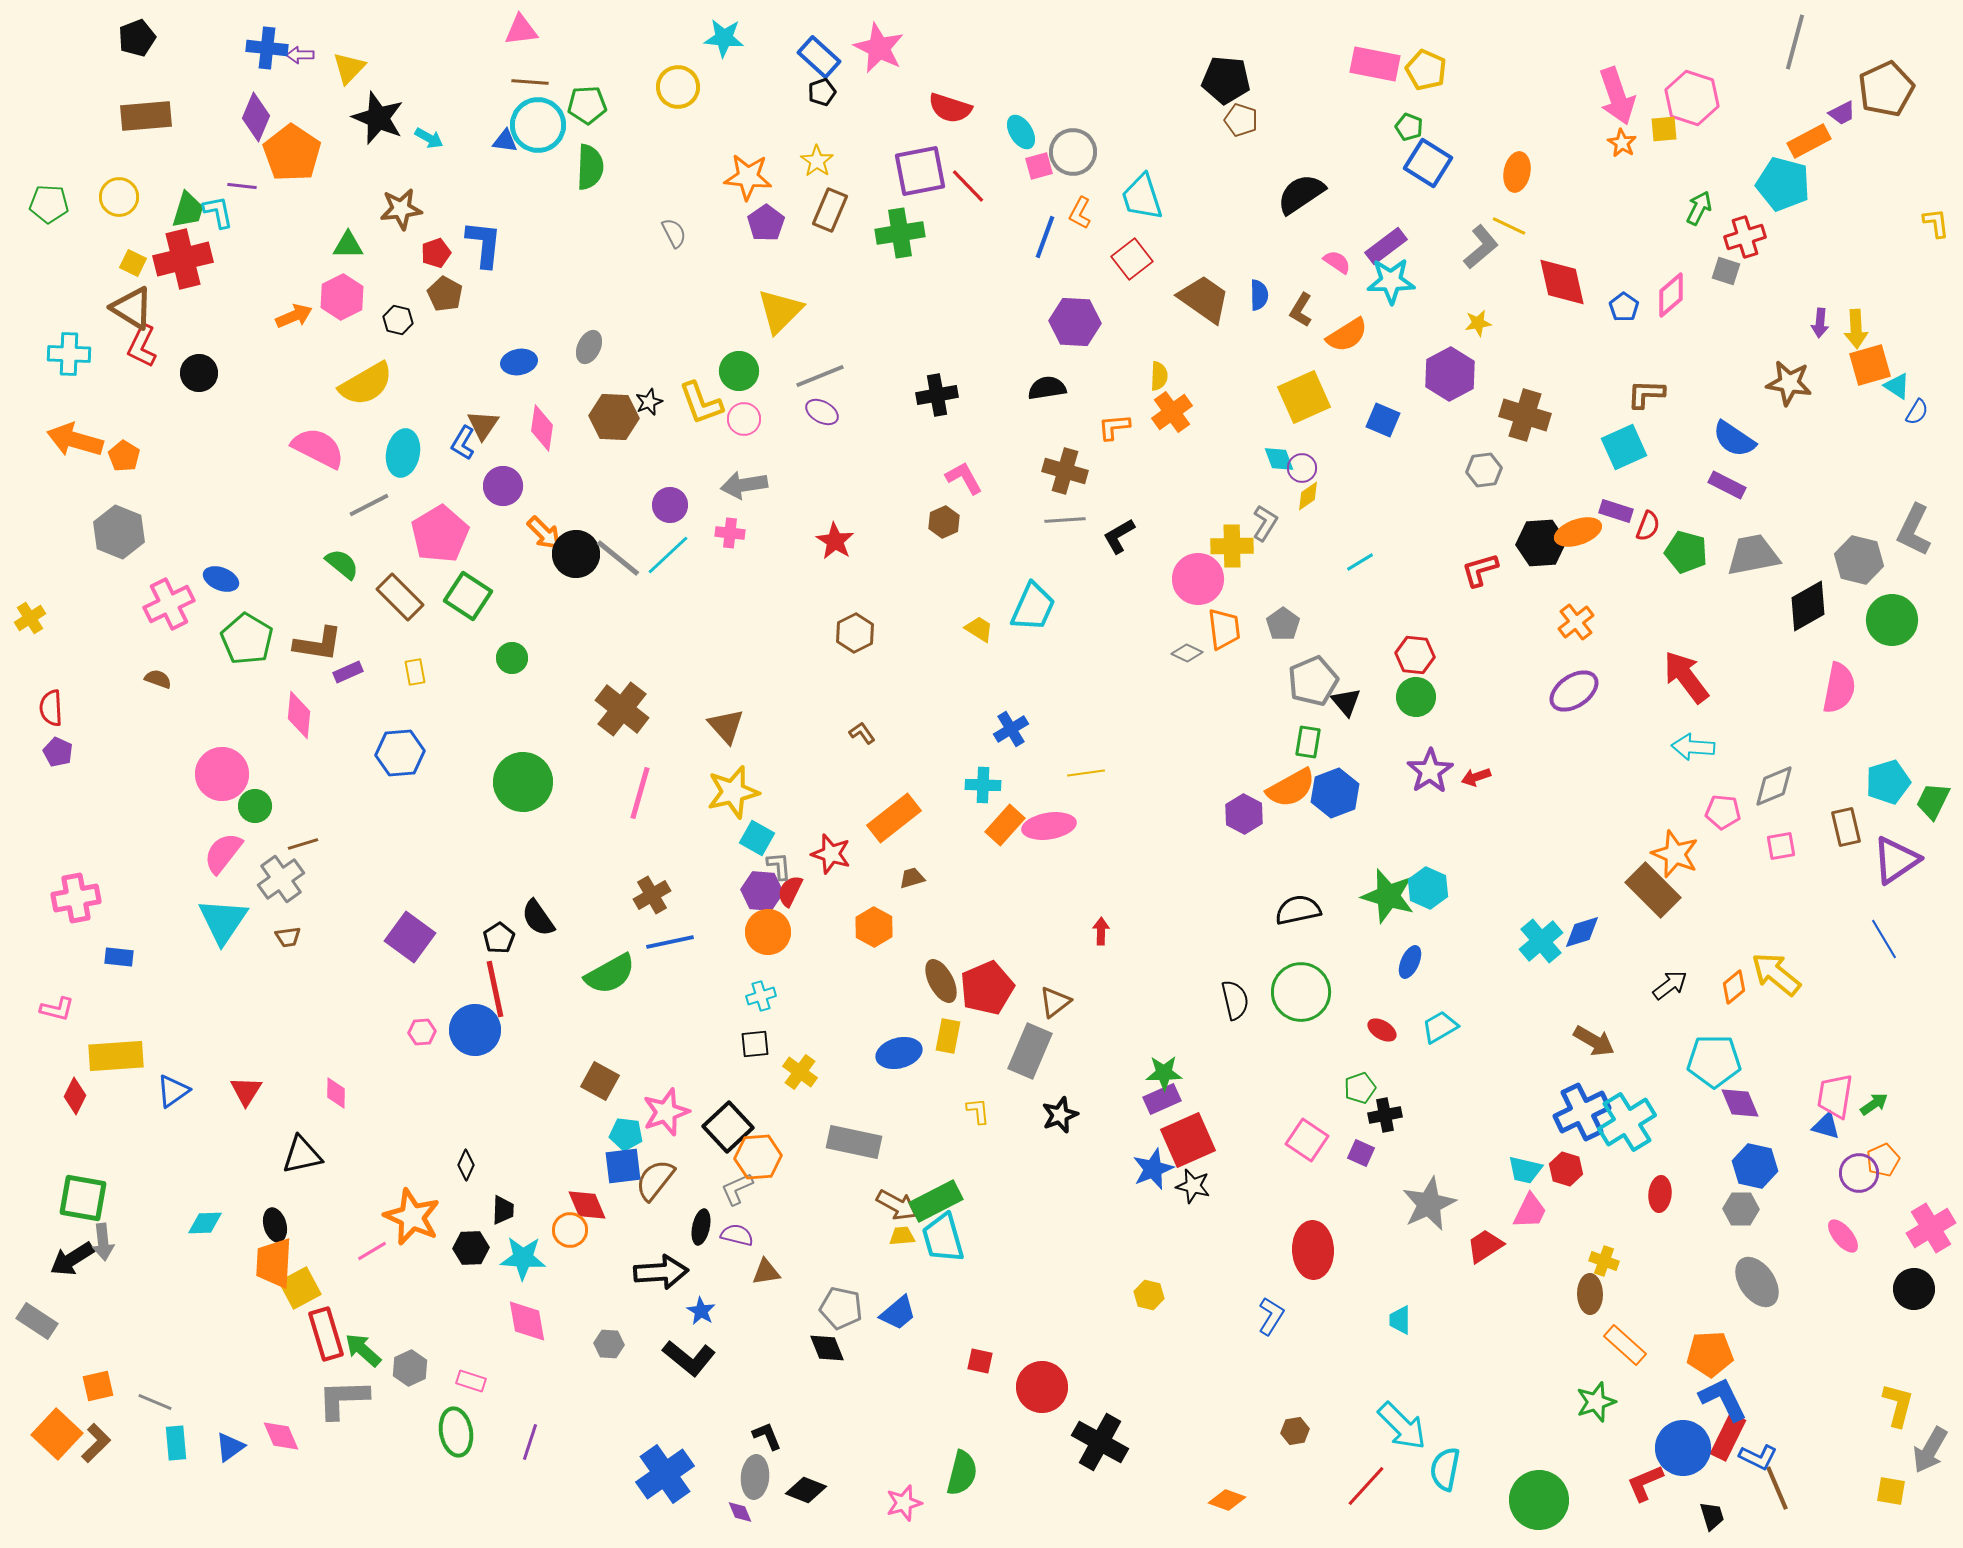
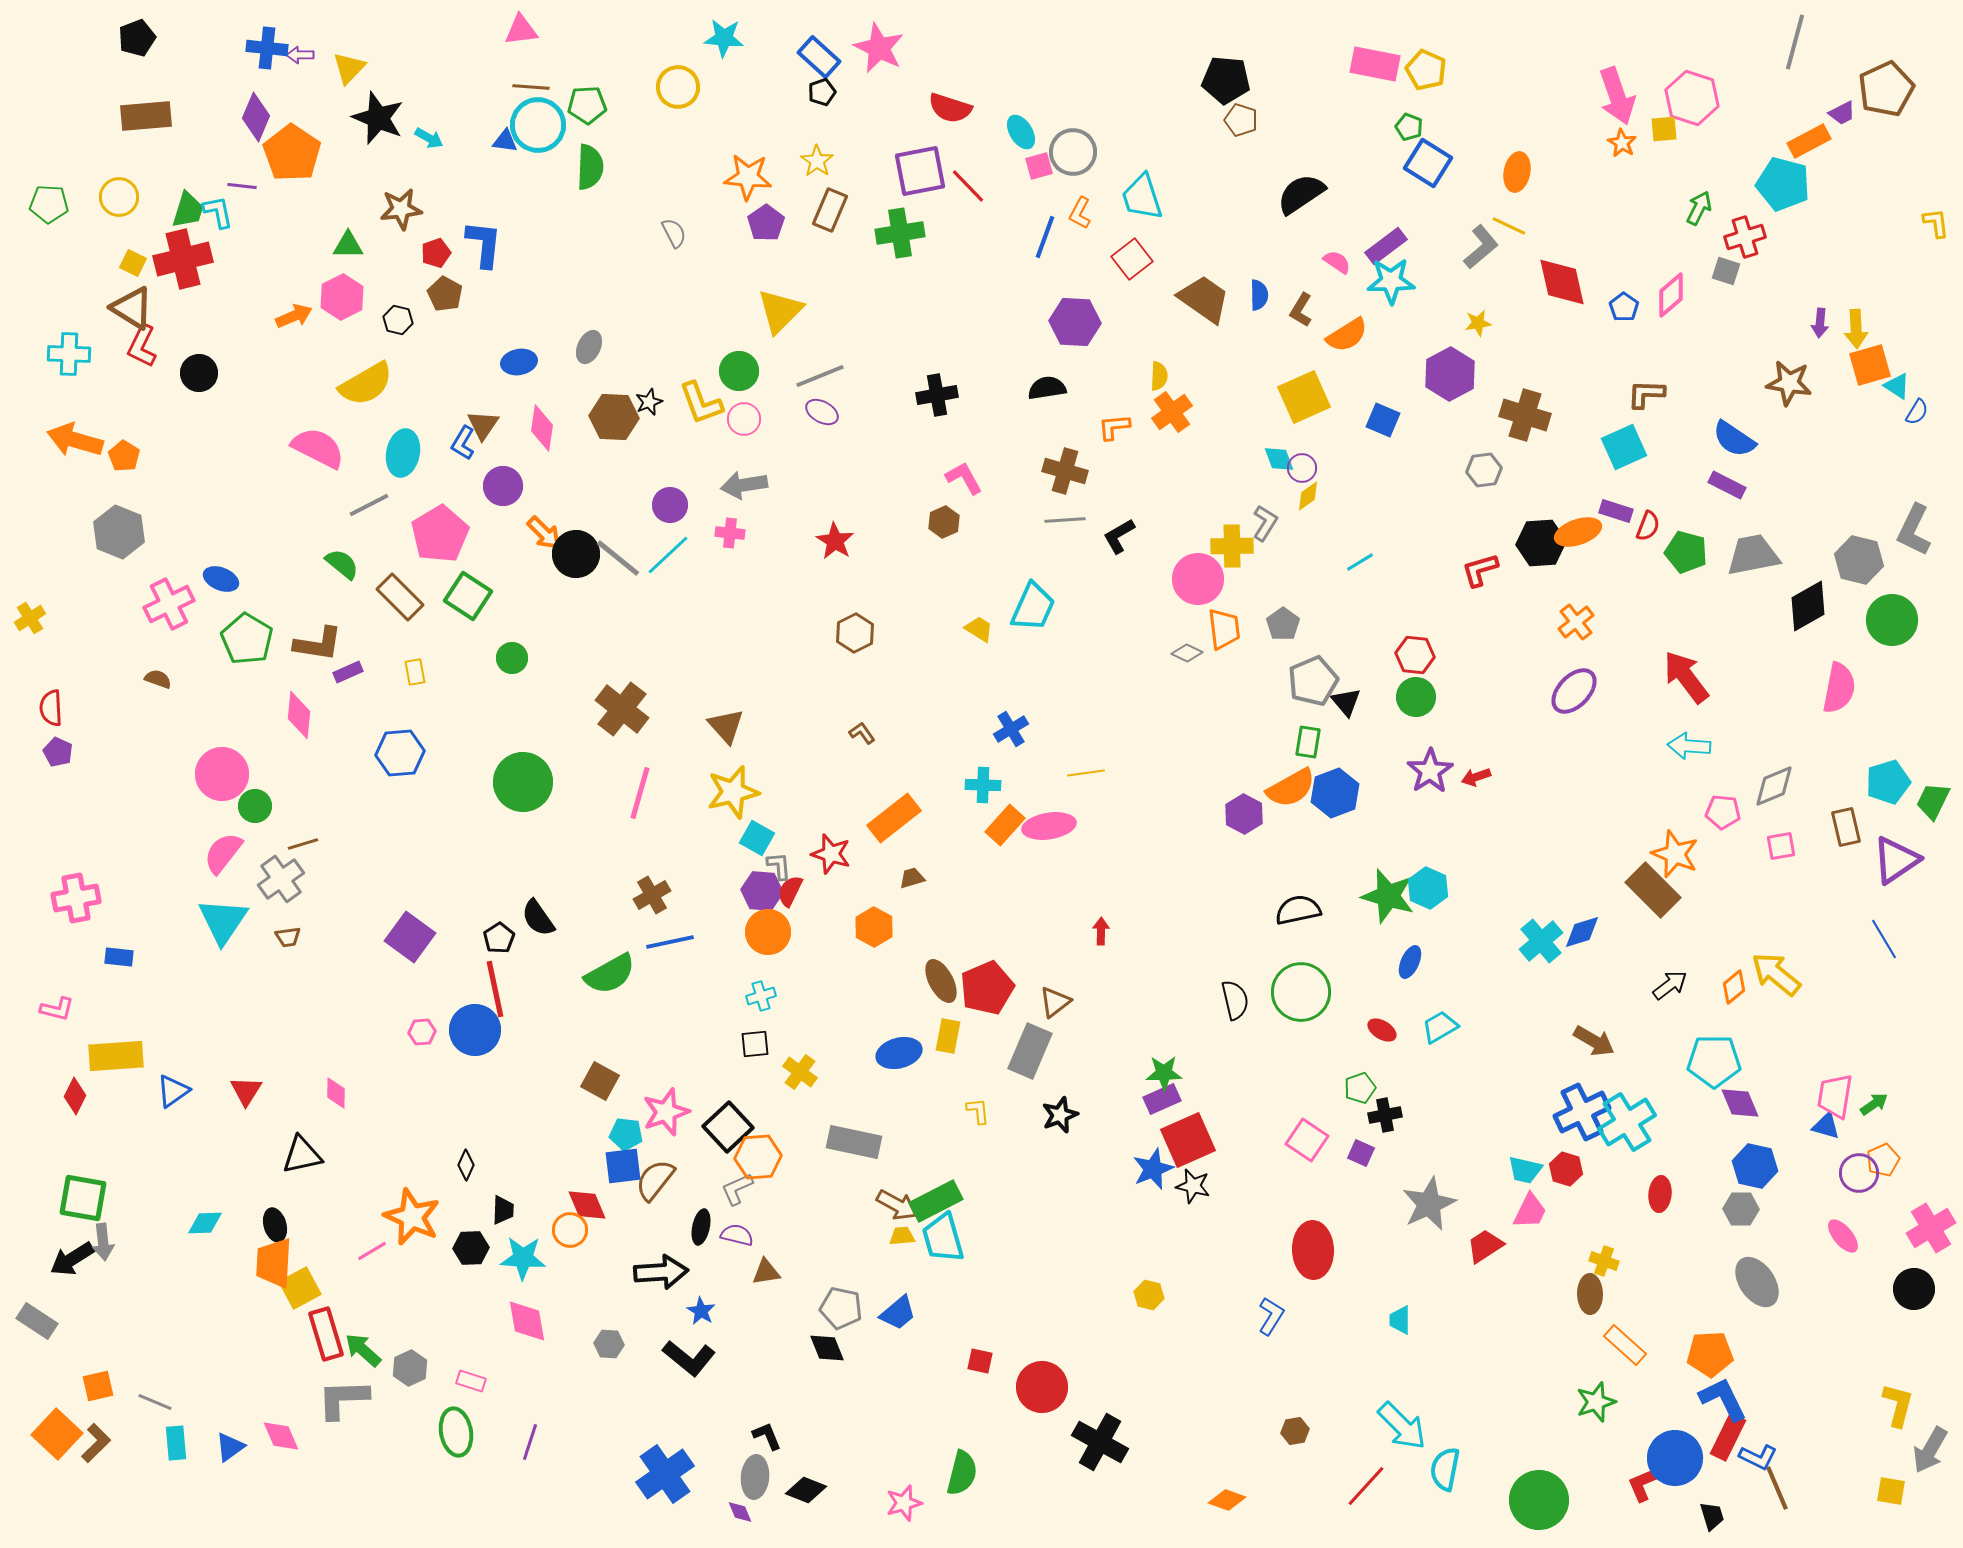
brown line at (530, 82): moved 1 px right, 5 px down
purple ellipse at (1574, 691): rotated 12 degrees counterclockwise
cyan arrow at (1693, 747): moved 4 px left, 1 px up
blue circle at (1683, 1448): moved 8 px left, 10 px down
